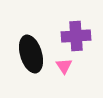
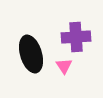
purple cross: moved 1 px down
